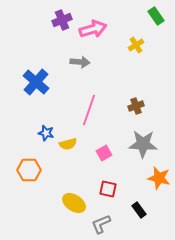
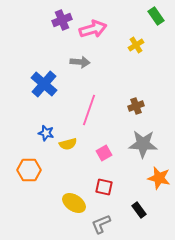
blue cross: moved 8 px right, 2 px down
red square: moved 4 px left, 2 px up
